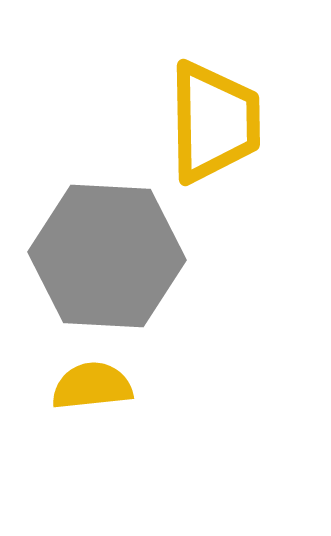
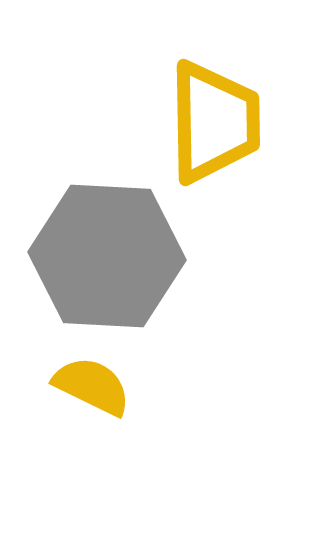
yellow semicircle: rotated 32 degrees clockwise
